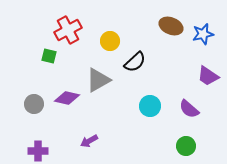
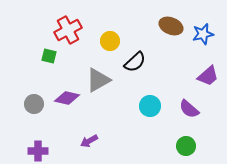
purple trapezoid: rotated 75 degrees counterclockwise
